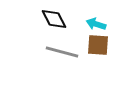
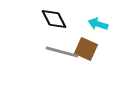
cyan arrow: moved 2 px right
brown square: moved 12 px left, 4 px down; rotated 20 degrees clockwise
